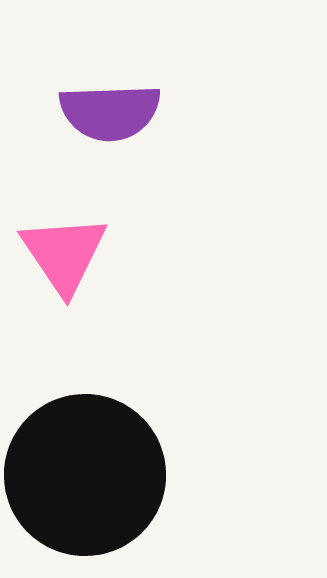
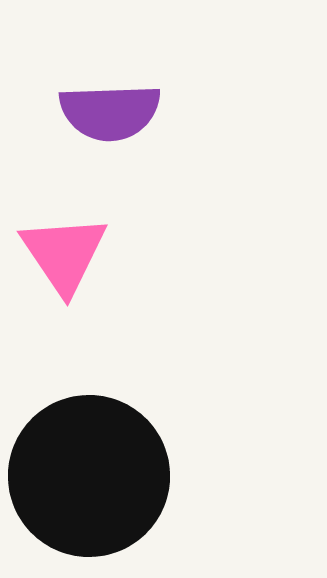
black circle: moved 4 px right, 1 px down
